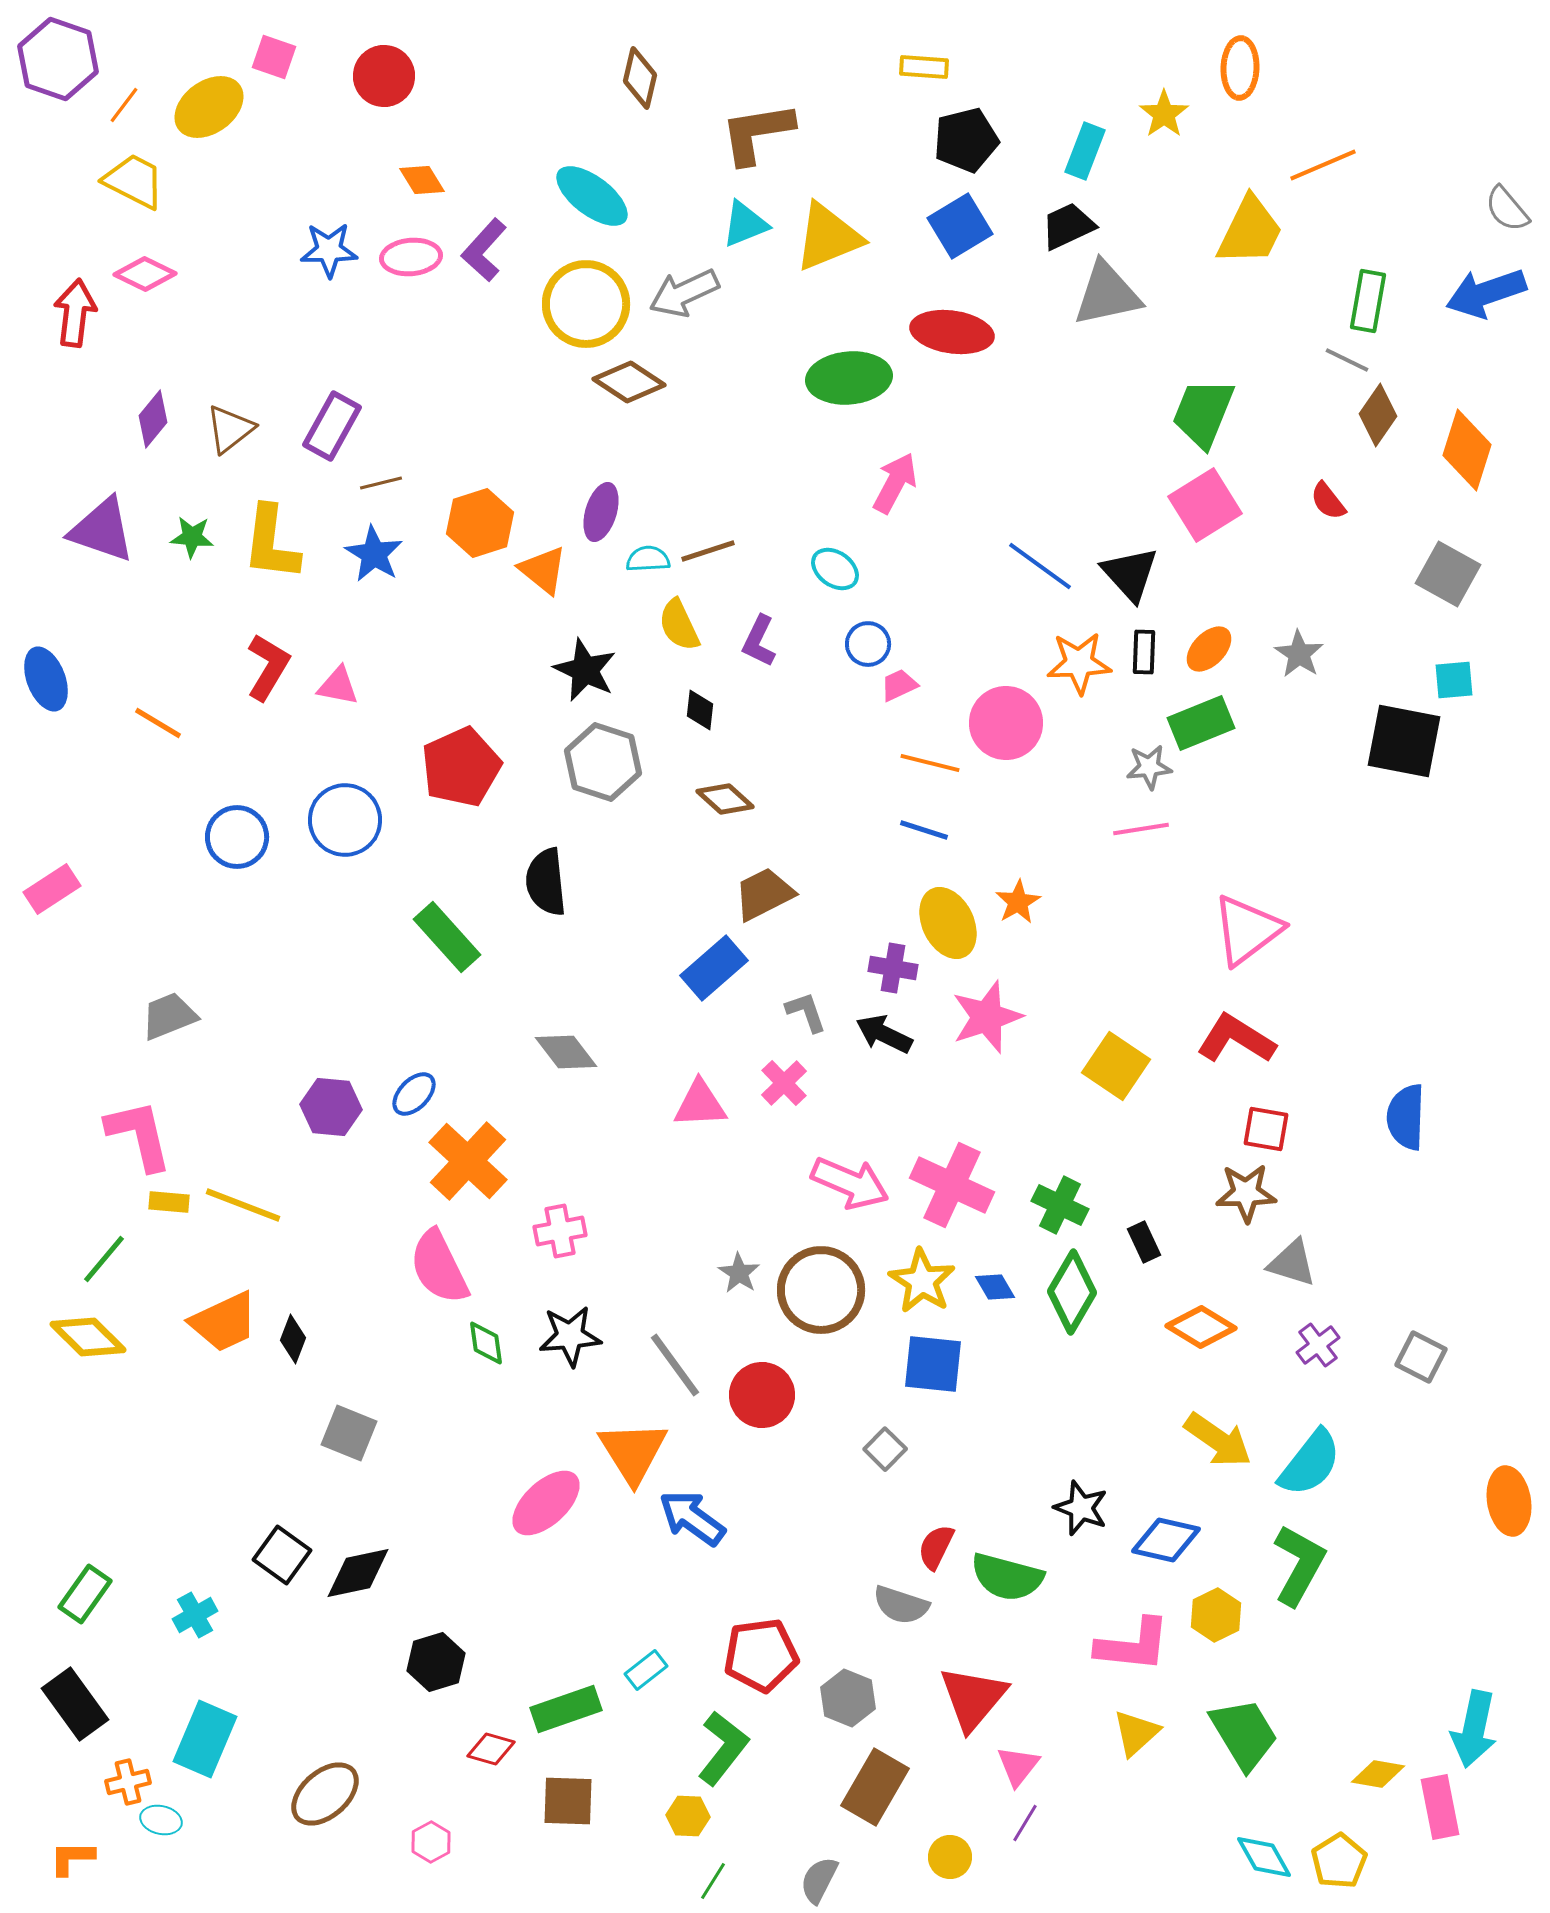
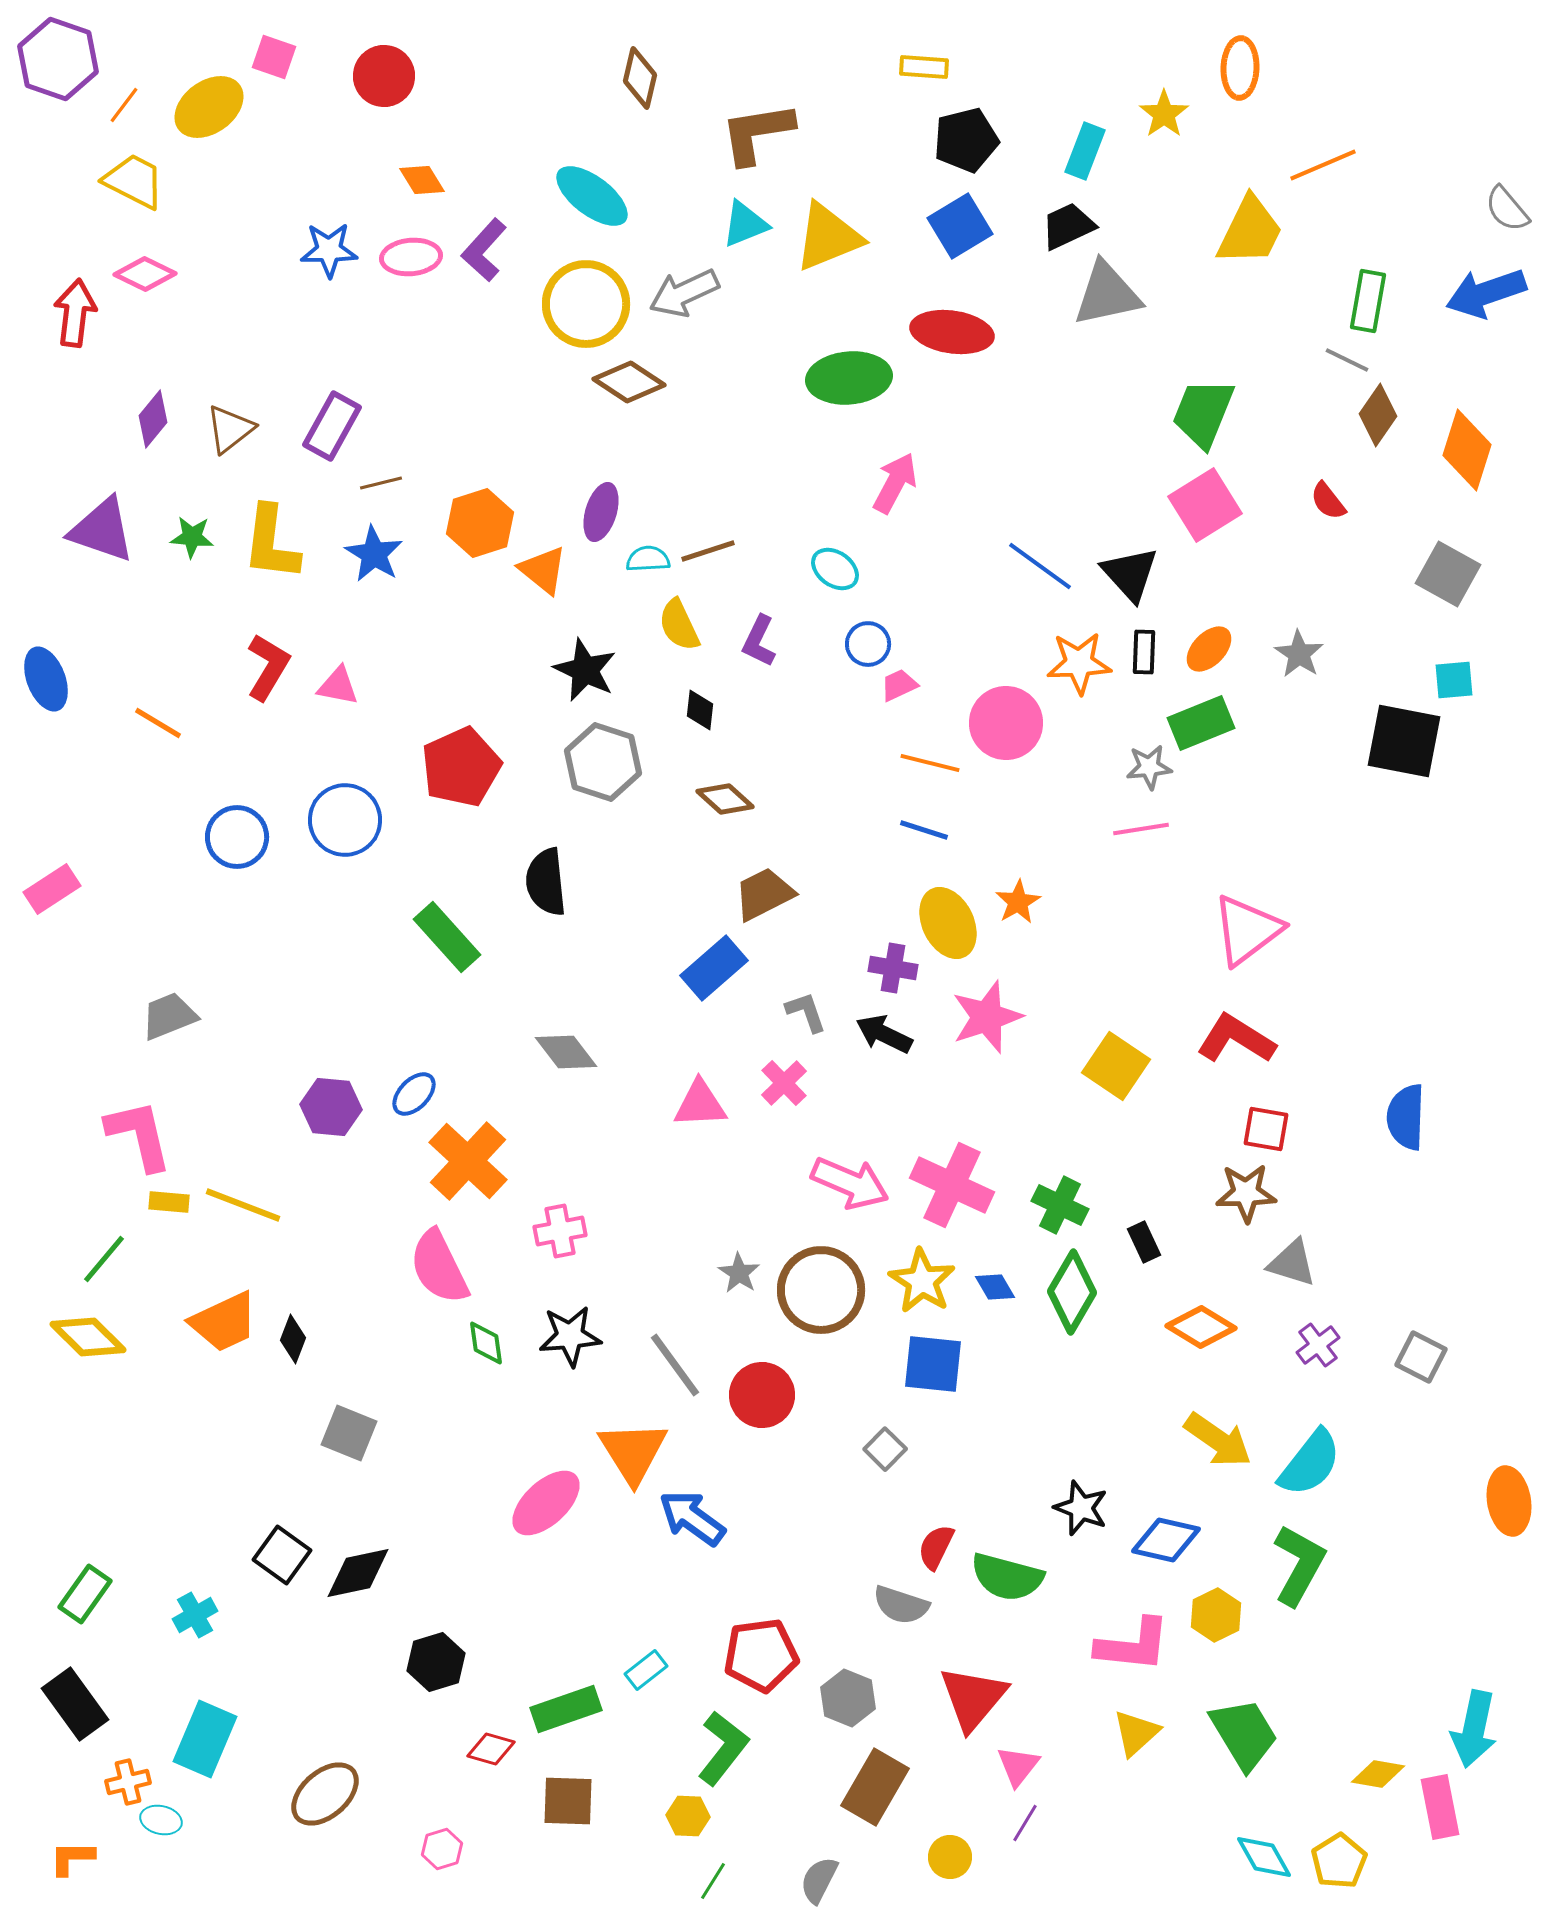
pink hexagon at (431, 1842): moved 11 px right, 7 px down; rotated 12 degrees clockwise
